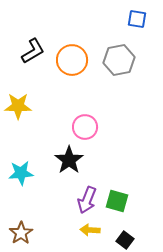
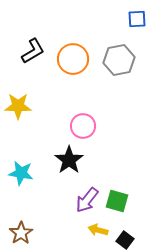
blue square: rotated 12 degrees counterclockwise
orange circle: moved 1 px right, 1 px up
pink circle: moved 2 px left, 1 px up
cyan star: rotated 15 degrees clockwise
purple arrow: rotated 16 degrees clockwise
yellow arrow: moved 8 px right; rotated 12 degrees clockwise
